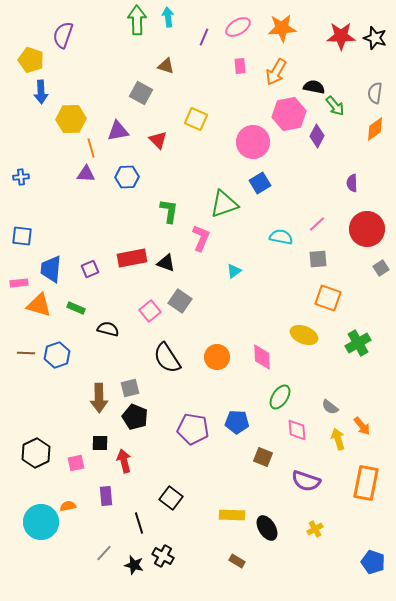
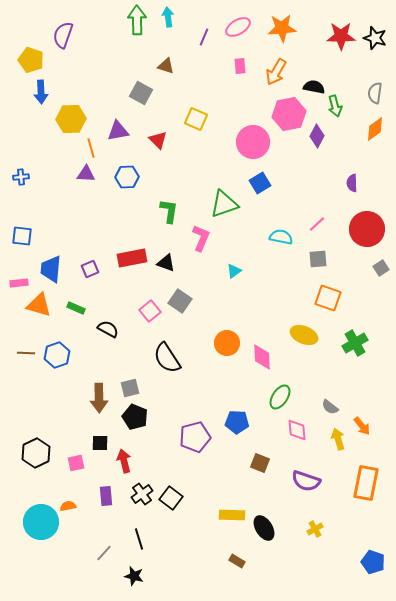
green arrow at (335, 106): rotated 25 degrees clockwise
black semicircle at (108, 329): rotated 15 degrees clockwise
green cross at (358, 343): moved 3 px left
orange circle at (217, 357): moved 10 px right, 14 px up
purple pentagon at (193, 429): moved 2 px right, 8 px down; rotated 24 degrees counterclockwise
brown square at (263, 457): moved 3 px left, 6 px down
black line at (139, 523): moved 16 px down
black ellipse at (267, 528): moved 3 px left
black cross at (163, 556): moved 21 px left, 62 px up; rotated 25 degrees clockwise
black star at (134, 565): moved 11 px down
